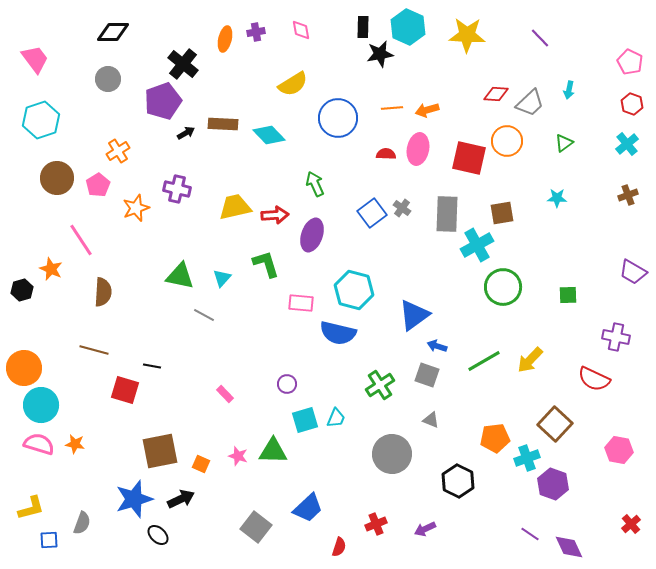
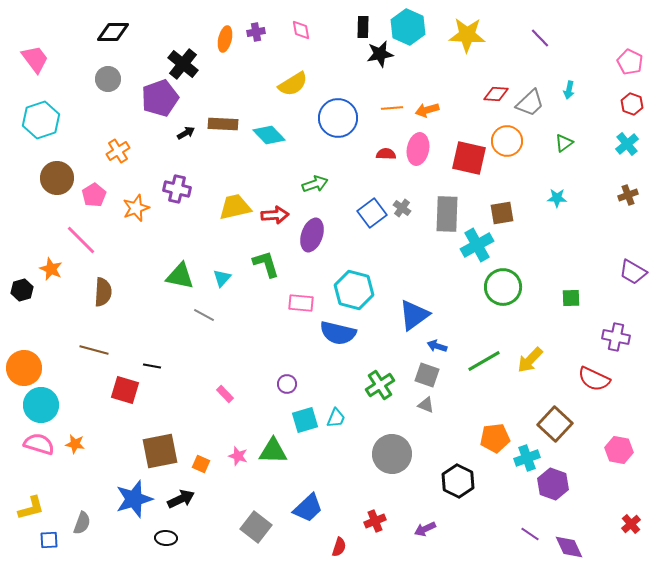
purple pentagon at (163, 101): moved 3 px left, 3 px up
green arrow at (315, 184): rotated 95 degrees clockwise
pink pentagon at (98, 185): moved 4 px left, 10 px down
pink line at (81, 240): rotated 12 degrees counterclockwise
green square at (568, 295): moved 3 px right, 3 px down
gray triangle at (431, 420): moved 5 px left, 15 px up
red cross at (376, 524): moved 1 px left, 3 px up
black ellipse at (158, 535): moved 8 px right, 3 px down; rotated 40 degrees counterclockwise
